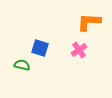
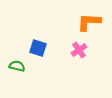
blue square: moved 2 px left
green semicircle: moved 5 px left, 1 px down
